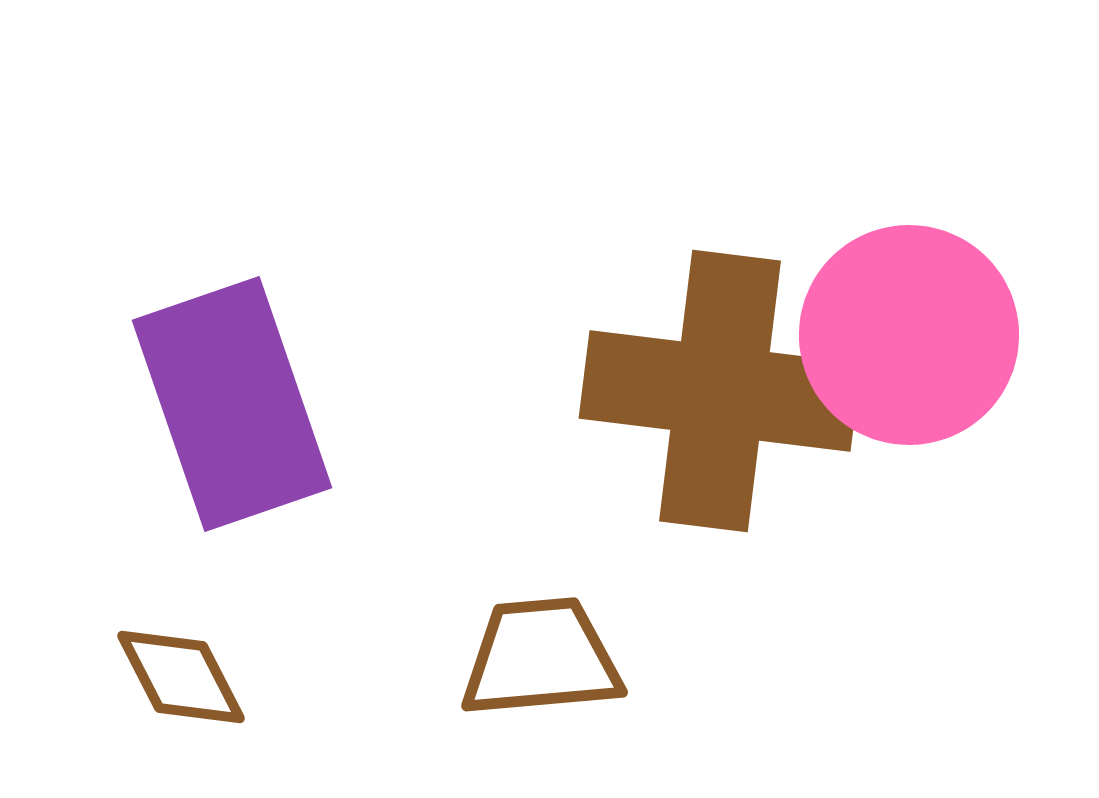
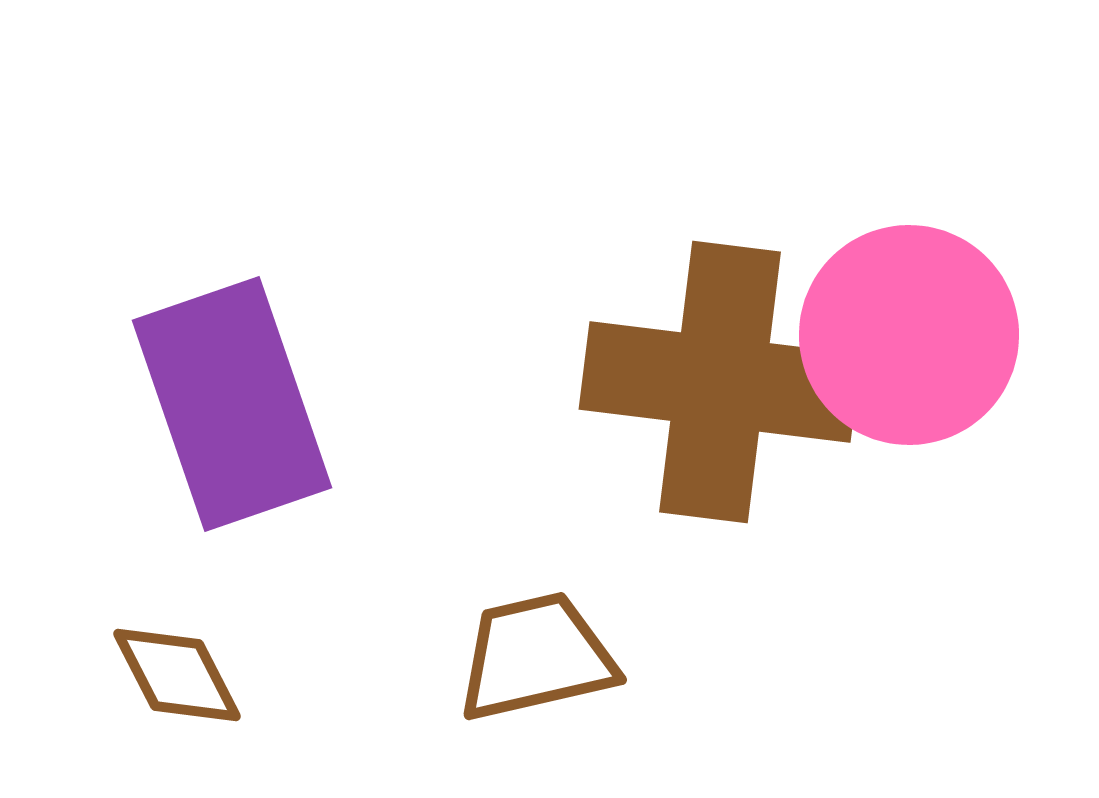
brown cross: moved 9 px up
brown trapezoid: moved 5 px left, 1 px up; rotated 8 degrees counterclockwise
brown diamond: moved 4 px left, 2 px up
